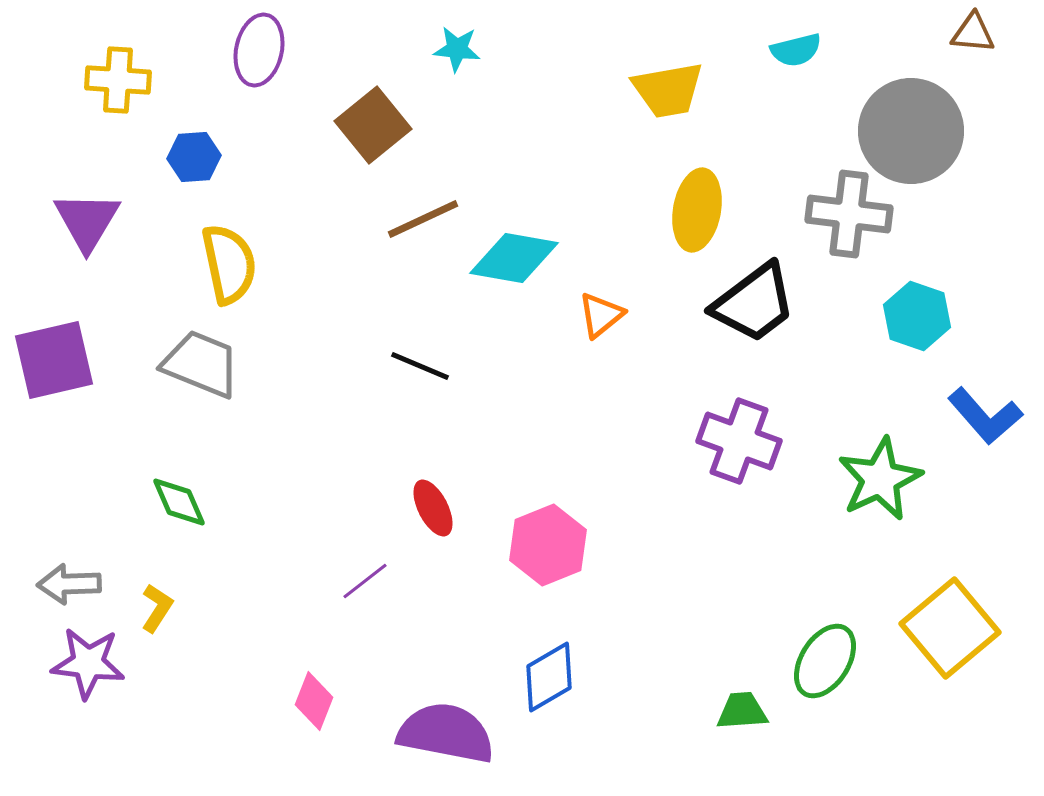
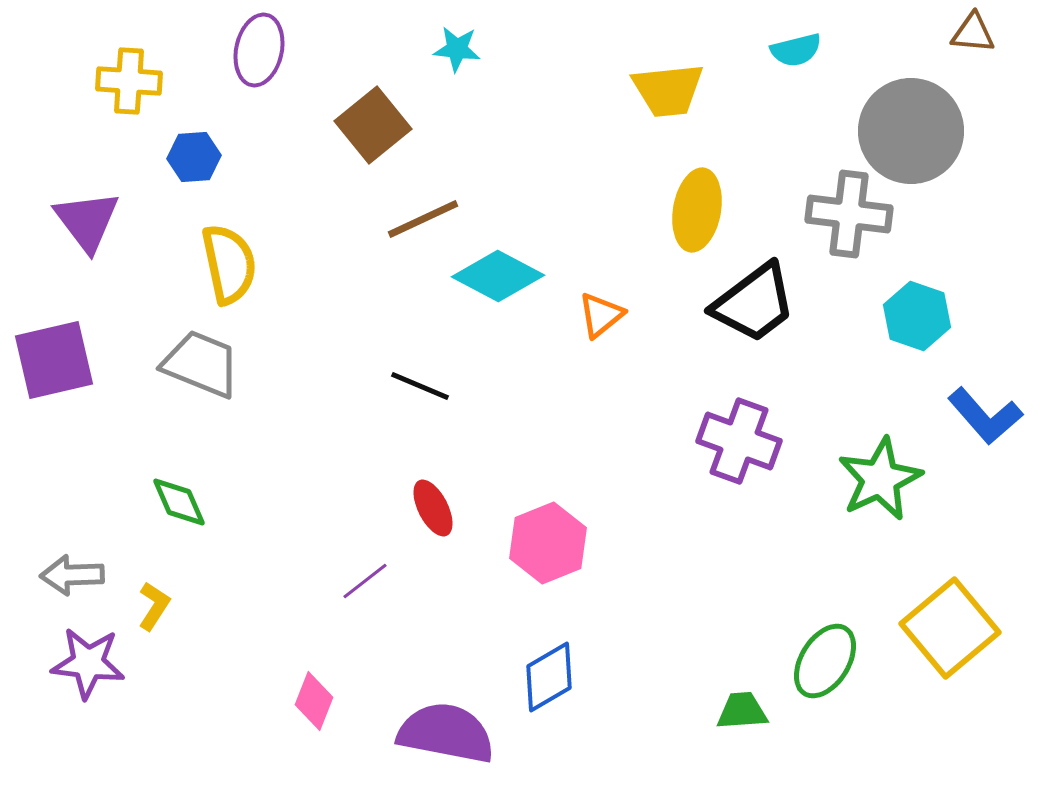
yellow cross: moved 11 px right, 1 px down
yellow trapezoid: rotated 4 degrees clockwise
purple triangle: rotated 8 degrees counterclockwise
cyan diamond: moved 16 px left, 18 px down; rotated 18 degrees clockwise
black line: moved 20 px down
pink hexagon: moved 2 px up
gray arrow: moved 3 px right, 9 px up
yellow L-shape: moved 3 px left, 2 px up
